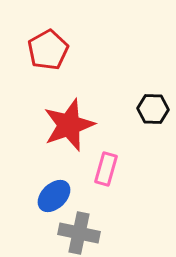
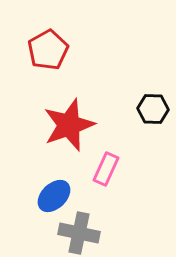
pink rectangle: rotated 8 degrees clockwise
